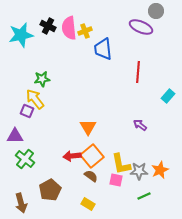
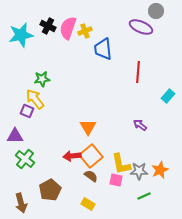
pink semicircle: moved 1 px left; rotated 25 degrees clockwise
orange square: moved 1 px left
